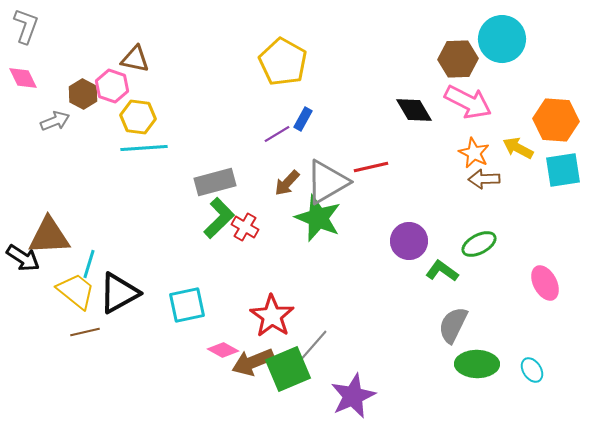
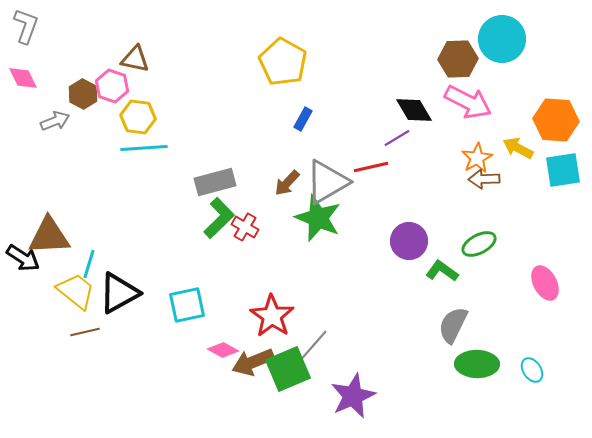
purple line at (277, 134): moved 120 px right, 4 px down
orange star at (474, 153): moved 3 px right, 5 px down; rotated 16 degrees clockwise
